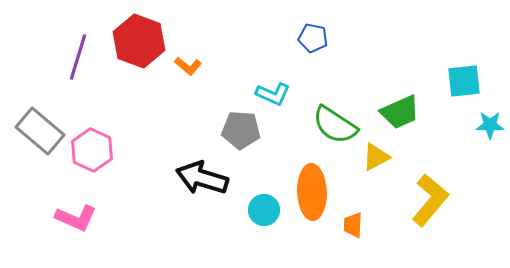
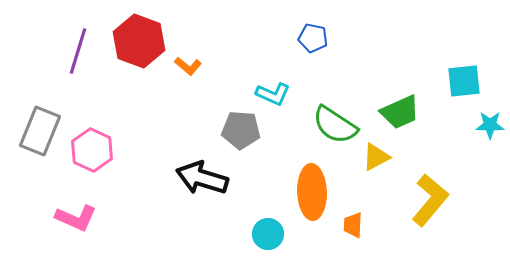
purple line: moved 6 px up
gray rectangle: rotated 72 degrees clockwise
cyan circle: moved 4 px right, 24 px down
